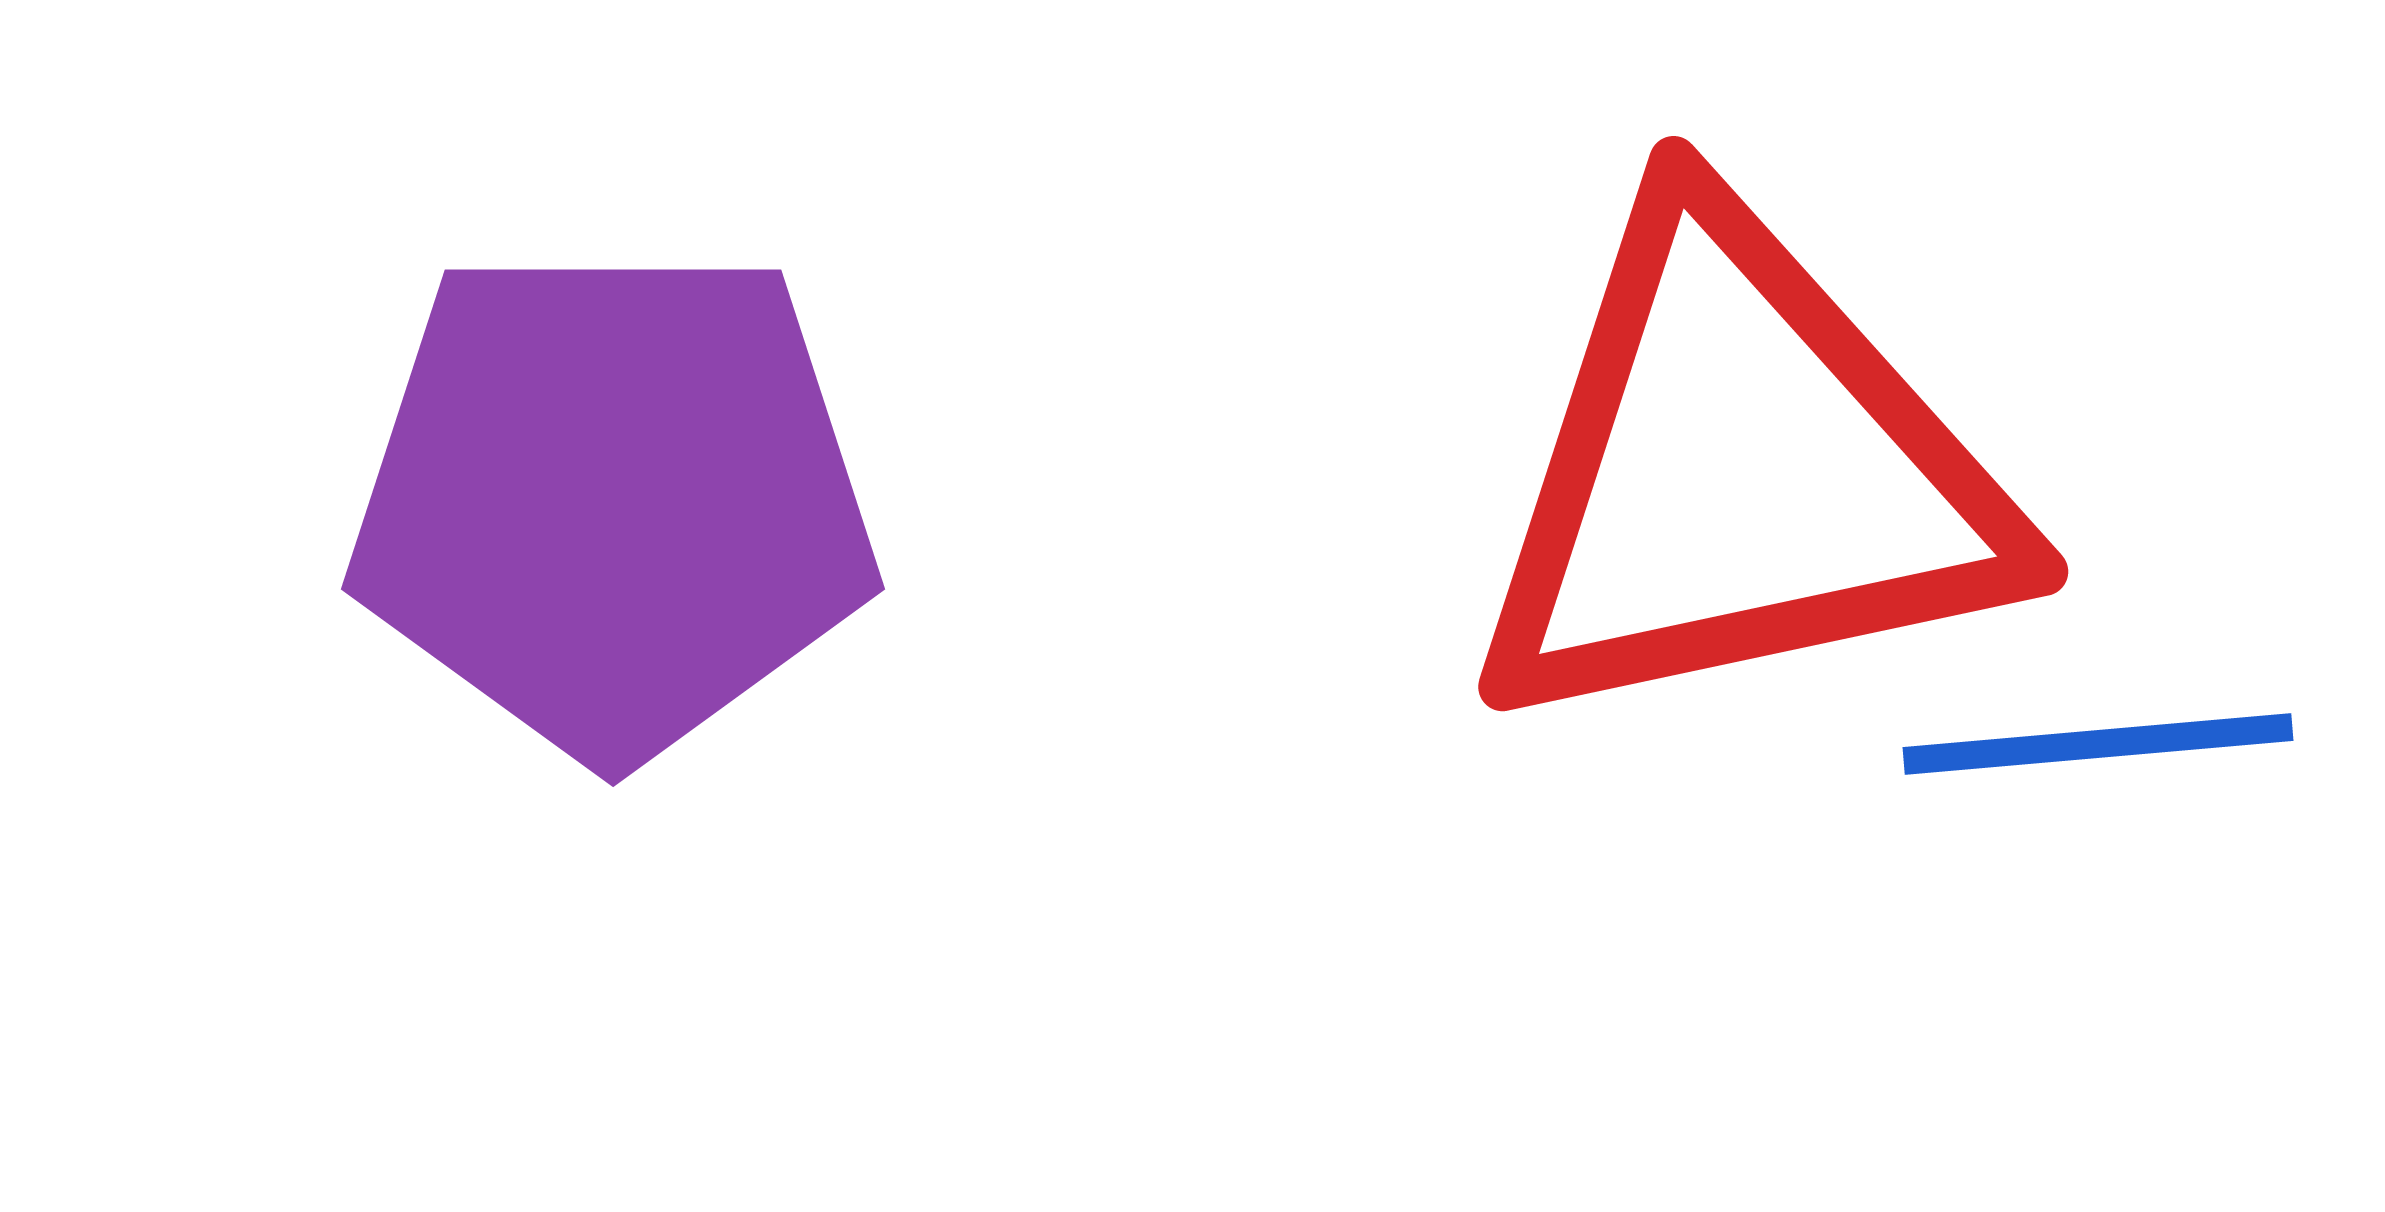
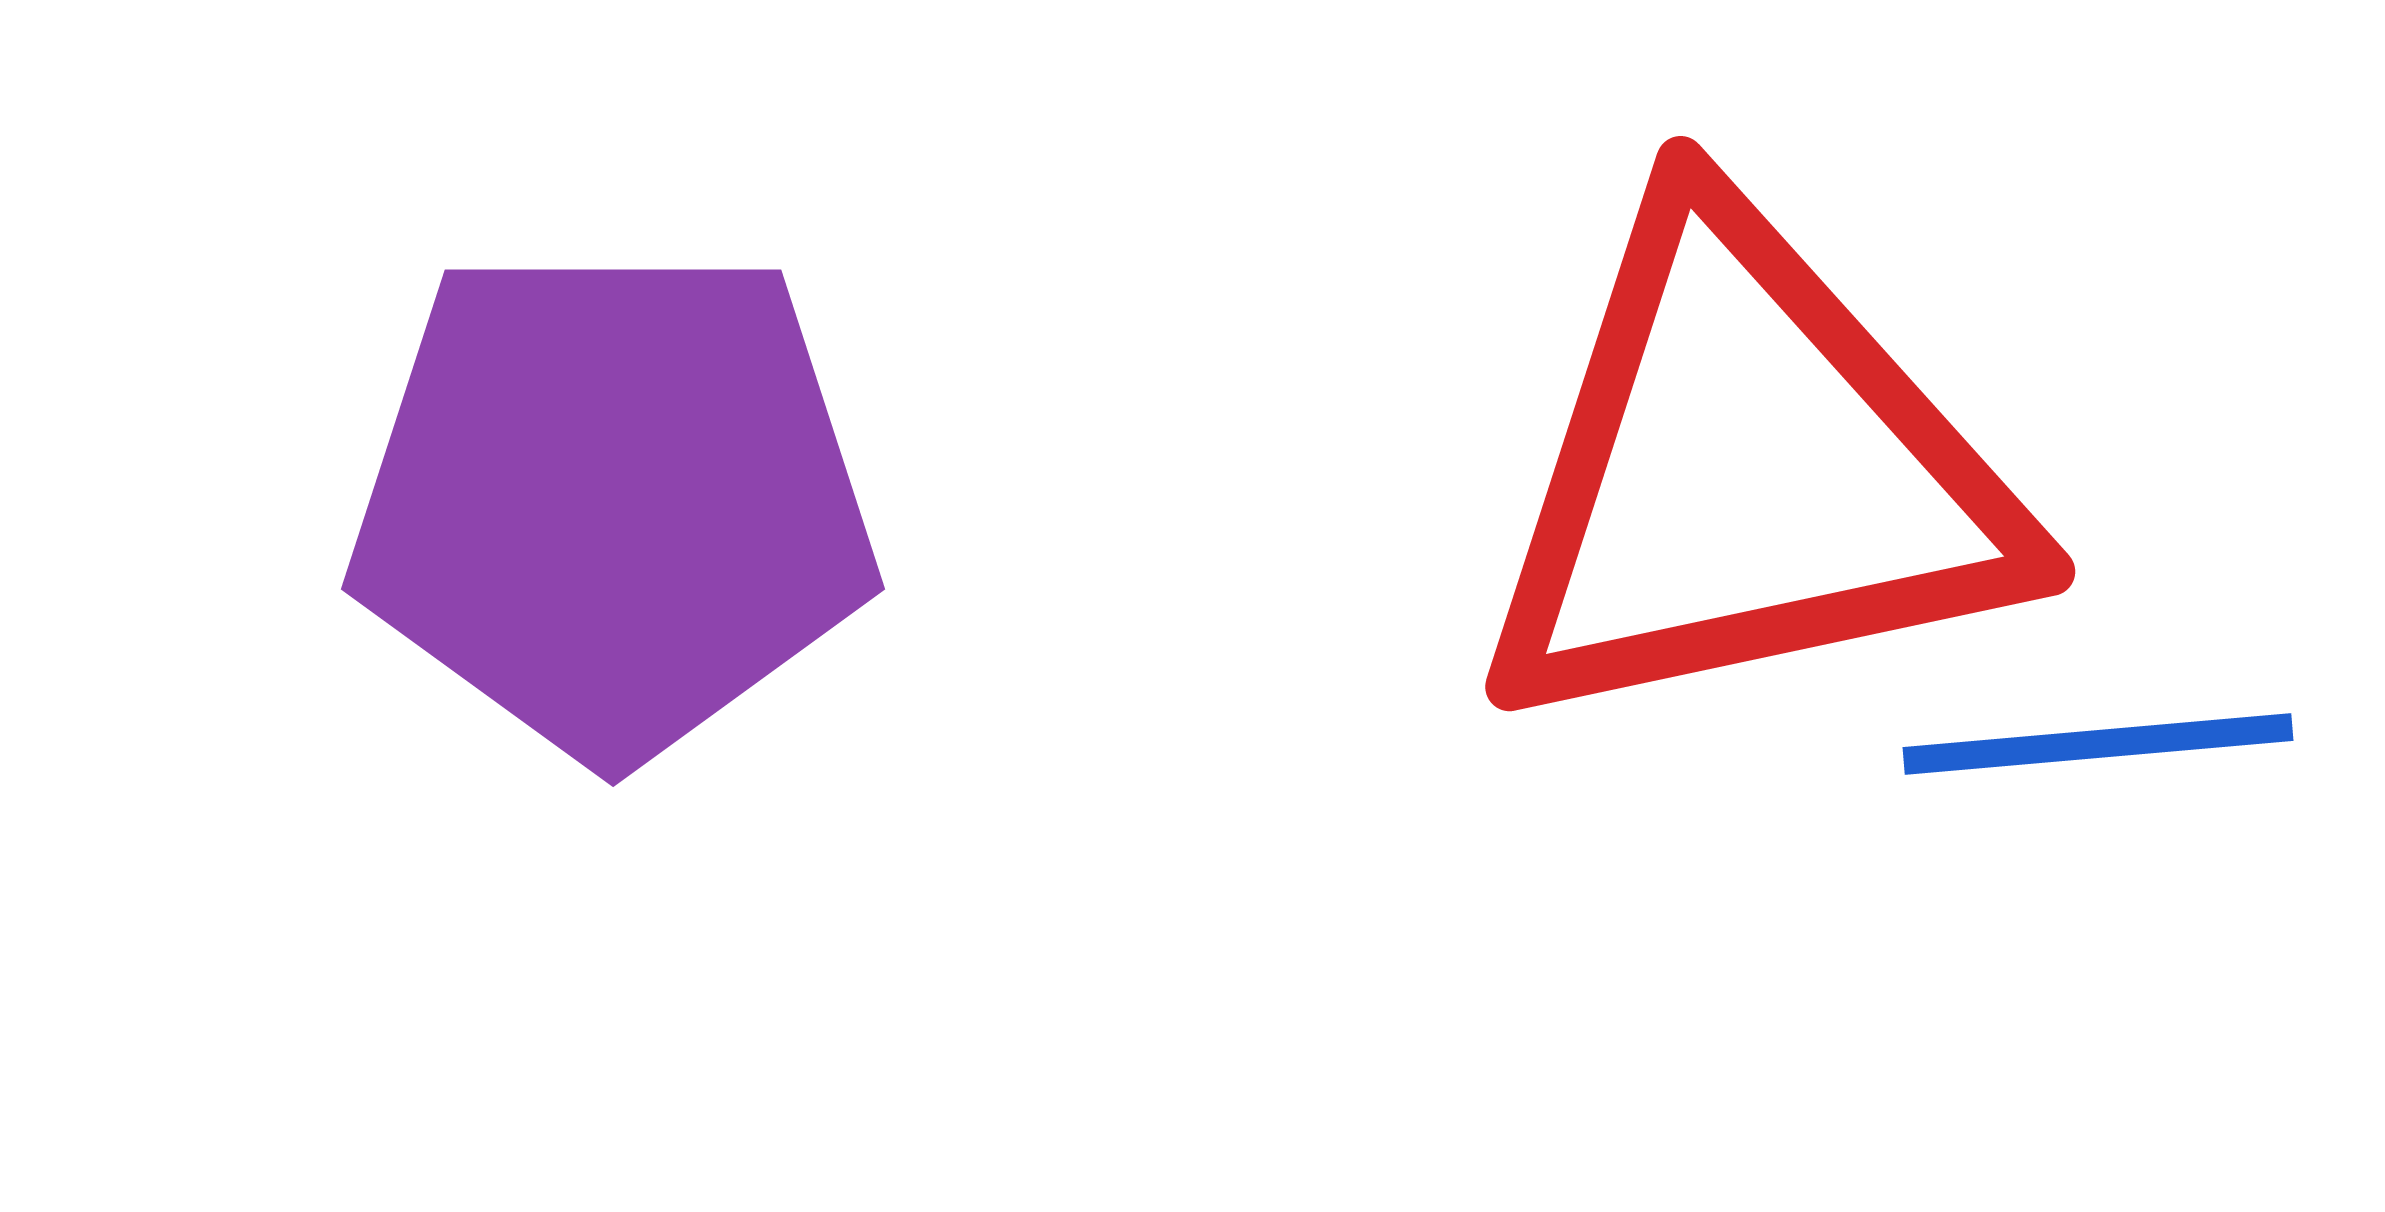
red triangle: moved 7 px right
